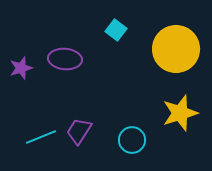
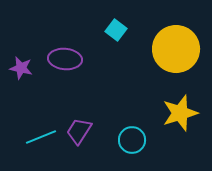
purple star: rotated 30 degrees clockwise
